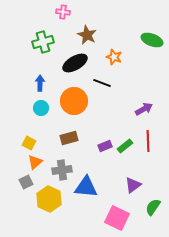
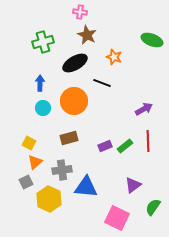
pink cross: moved 17 px right
cyan circle: moved 2 px right
